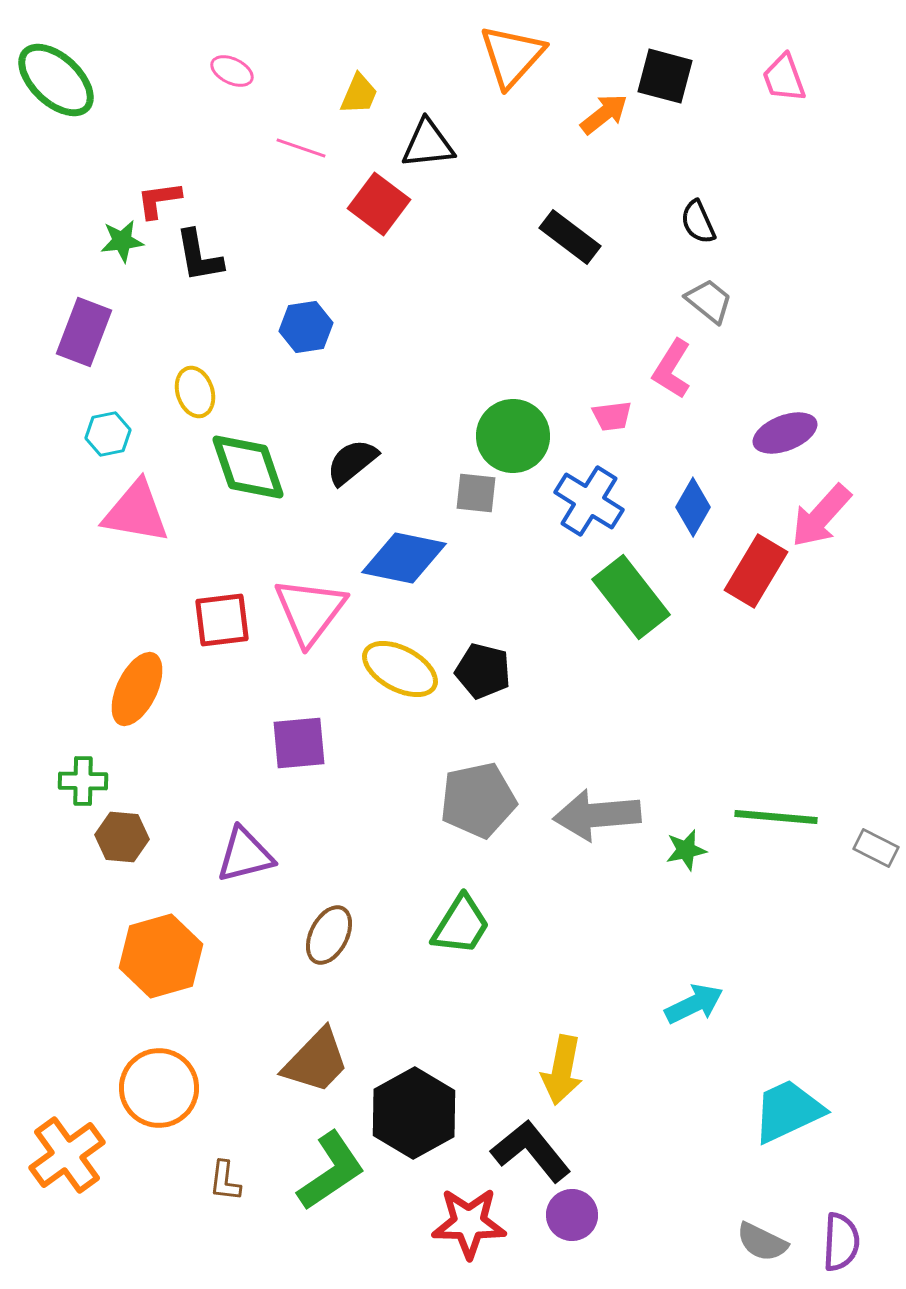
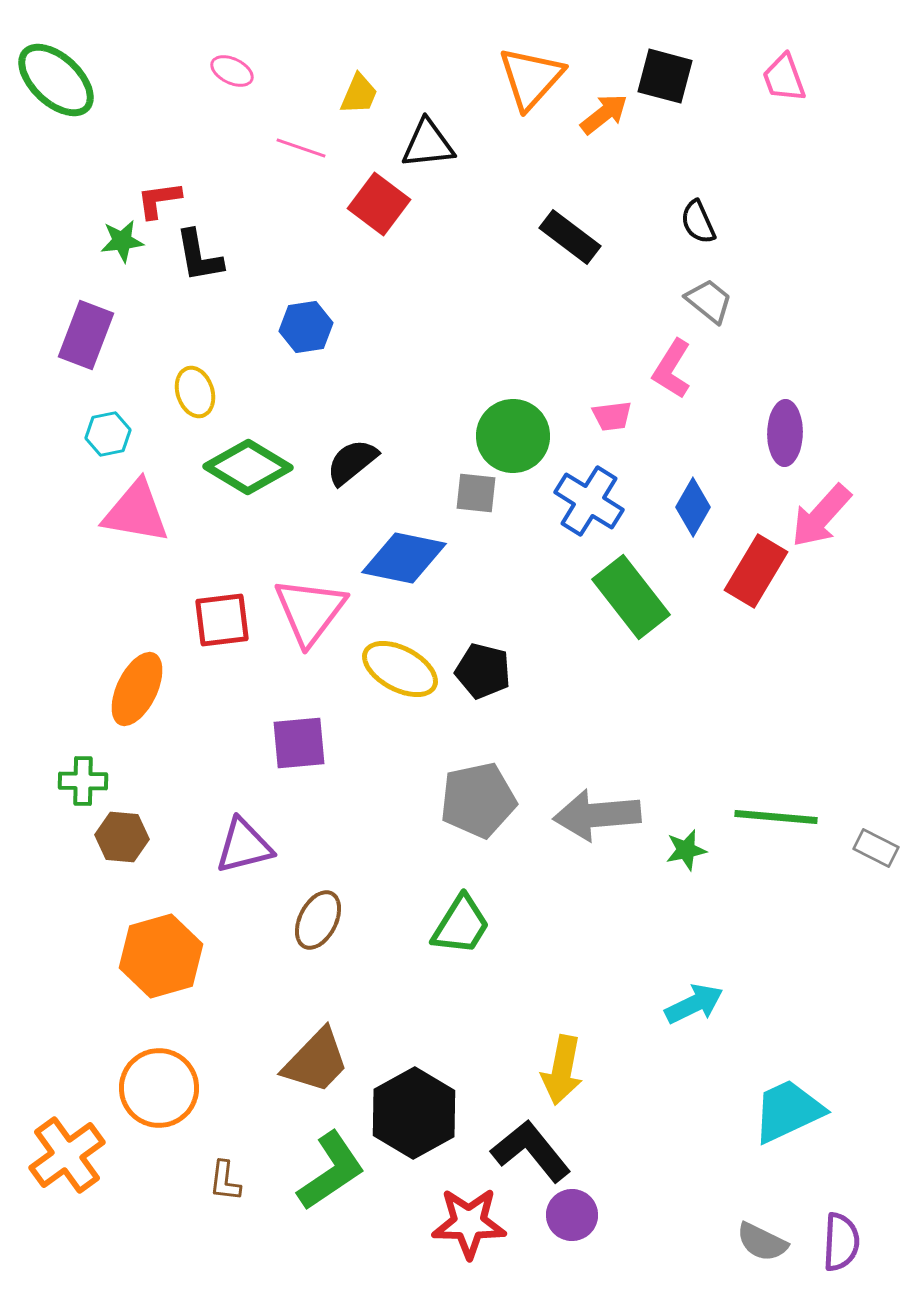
orange triangle at (512, 56): moved 19 px right, 22 px down
purple rectangle at (84, 332): moved 2 px right, 3 px down
purple ellipse at (785, 433): rotated 68 degrees counterclockwise
green diamond at (248, 467): rotated 40 degrees counterclockwise
purple triangle at (245, 855): moved 1 px left, 9 px up
brown ellipse at (329, 935): moved 11 px left, 15 px up
